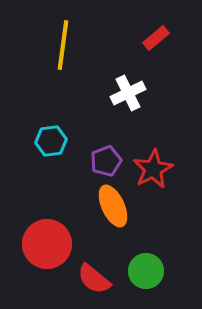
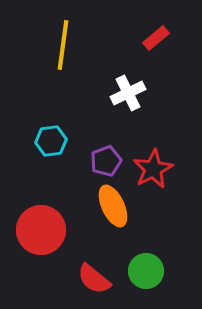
red circle: moved 6 px left, 14 px up
